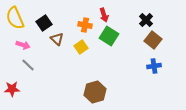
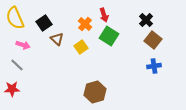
orange cross: moved 1 px up; rotated 32 degrees clockwise
gray line: moved 11 px left
